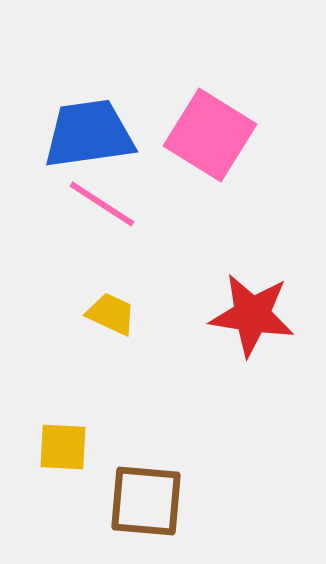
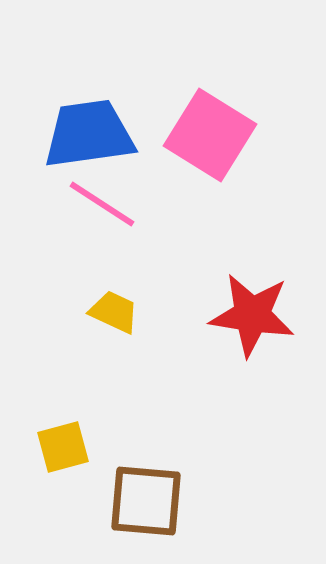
yellow trapezoid: moved 3 px right, 2 px up
yellow square: rotated 18 degrees counterclockwise
